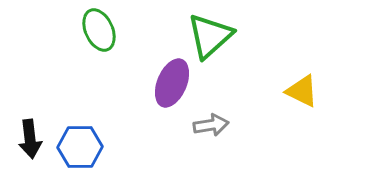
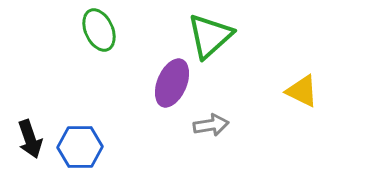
black arrow: rotated 12 degrees counterclockwise
